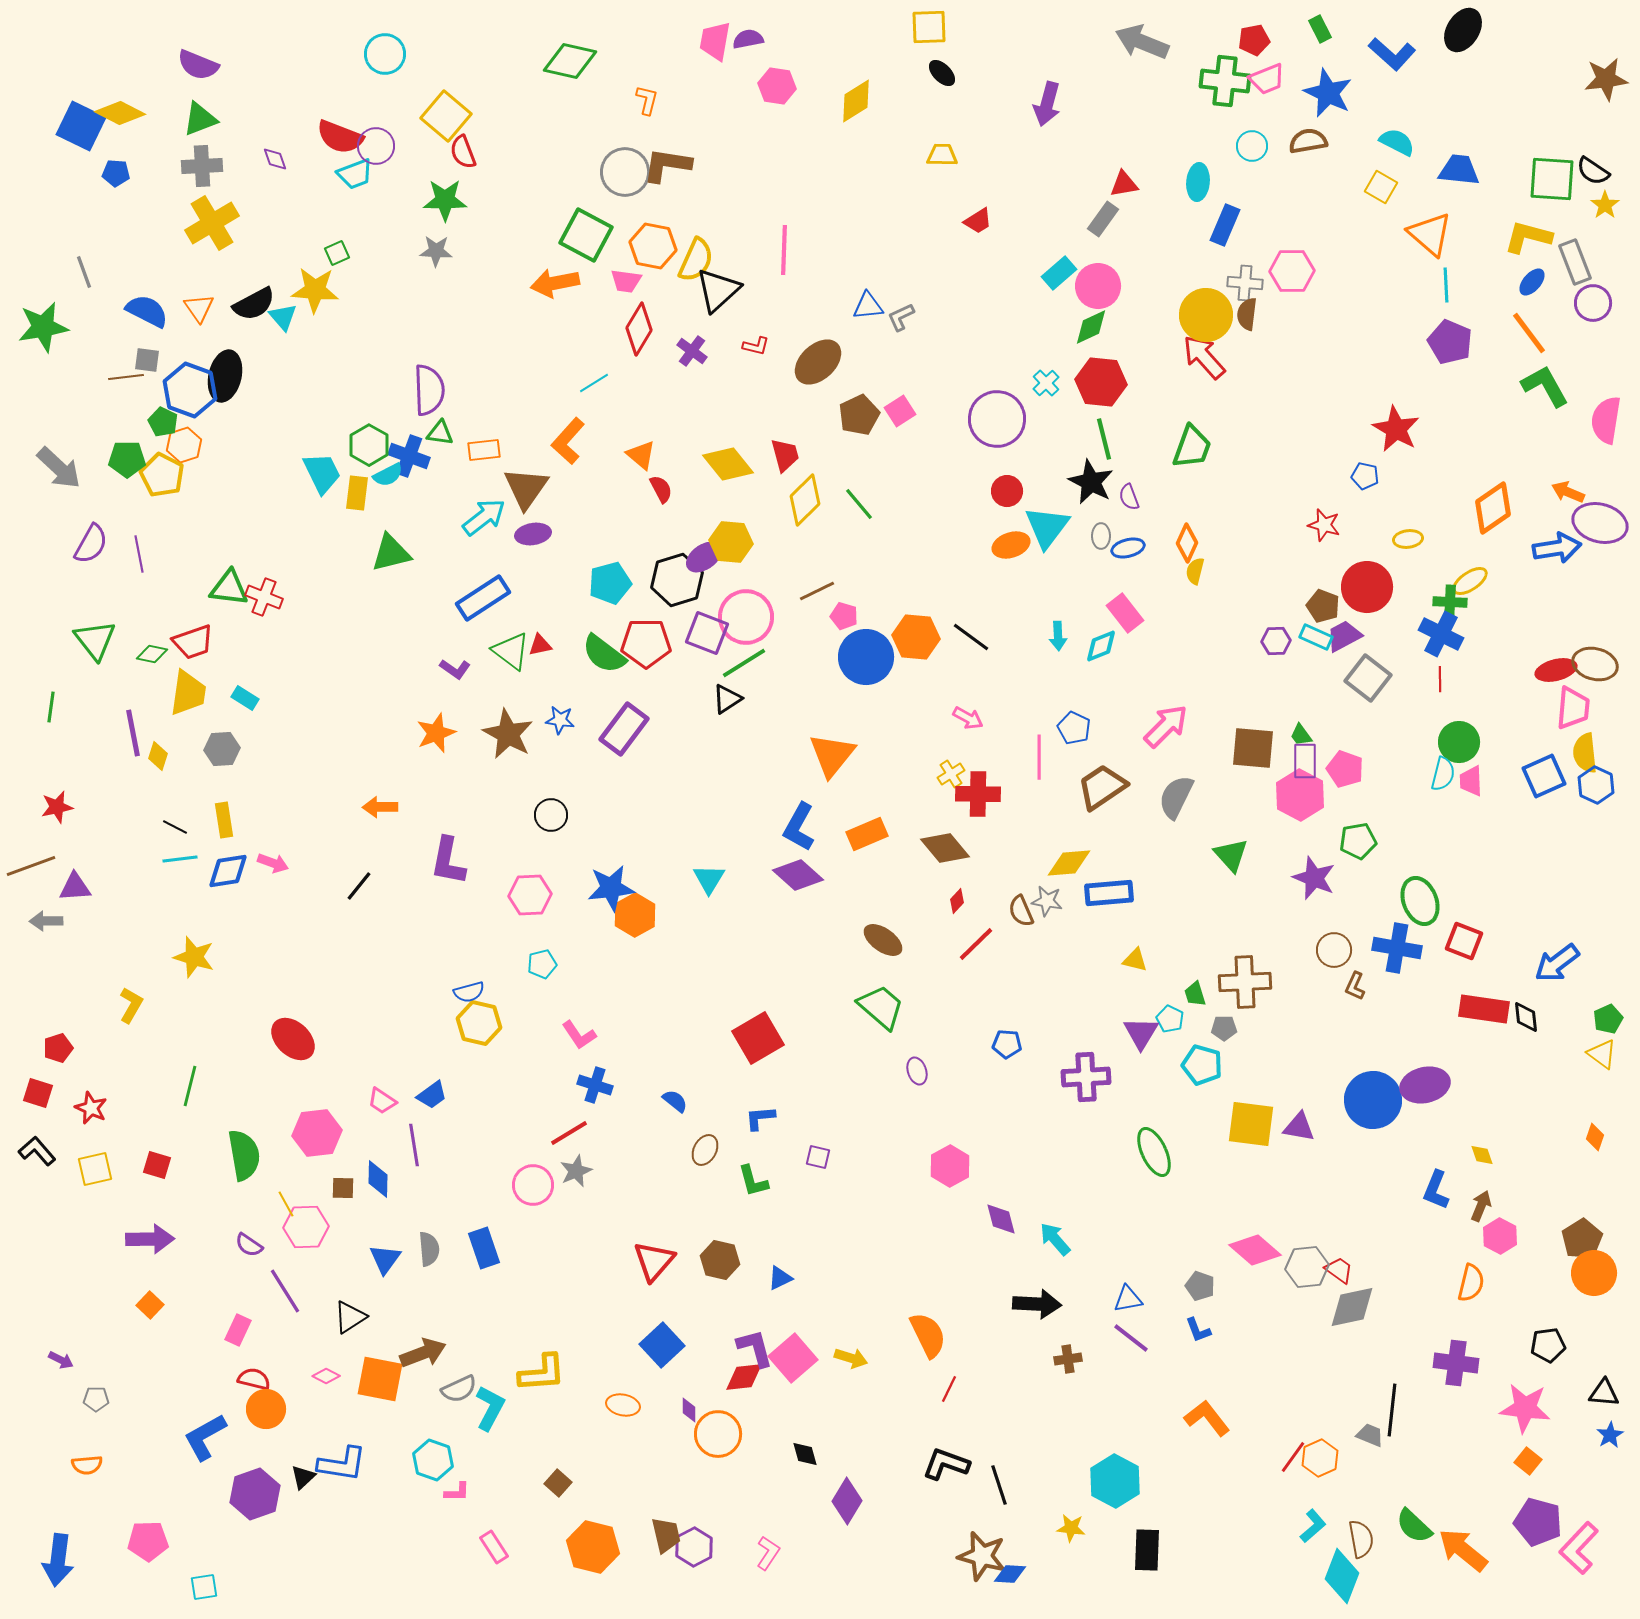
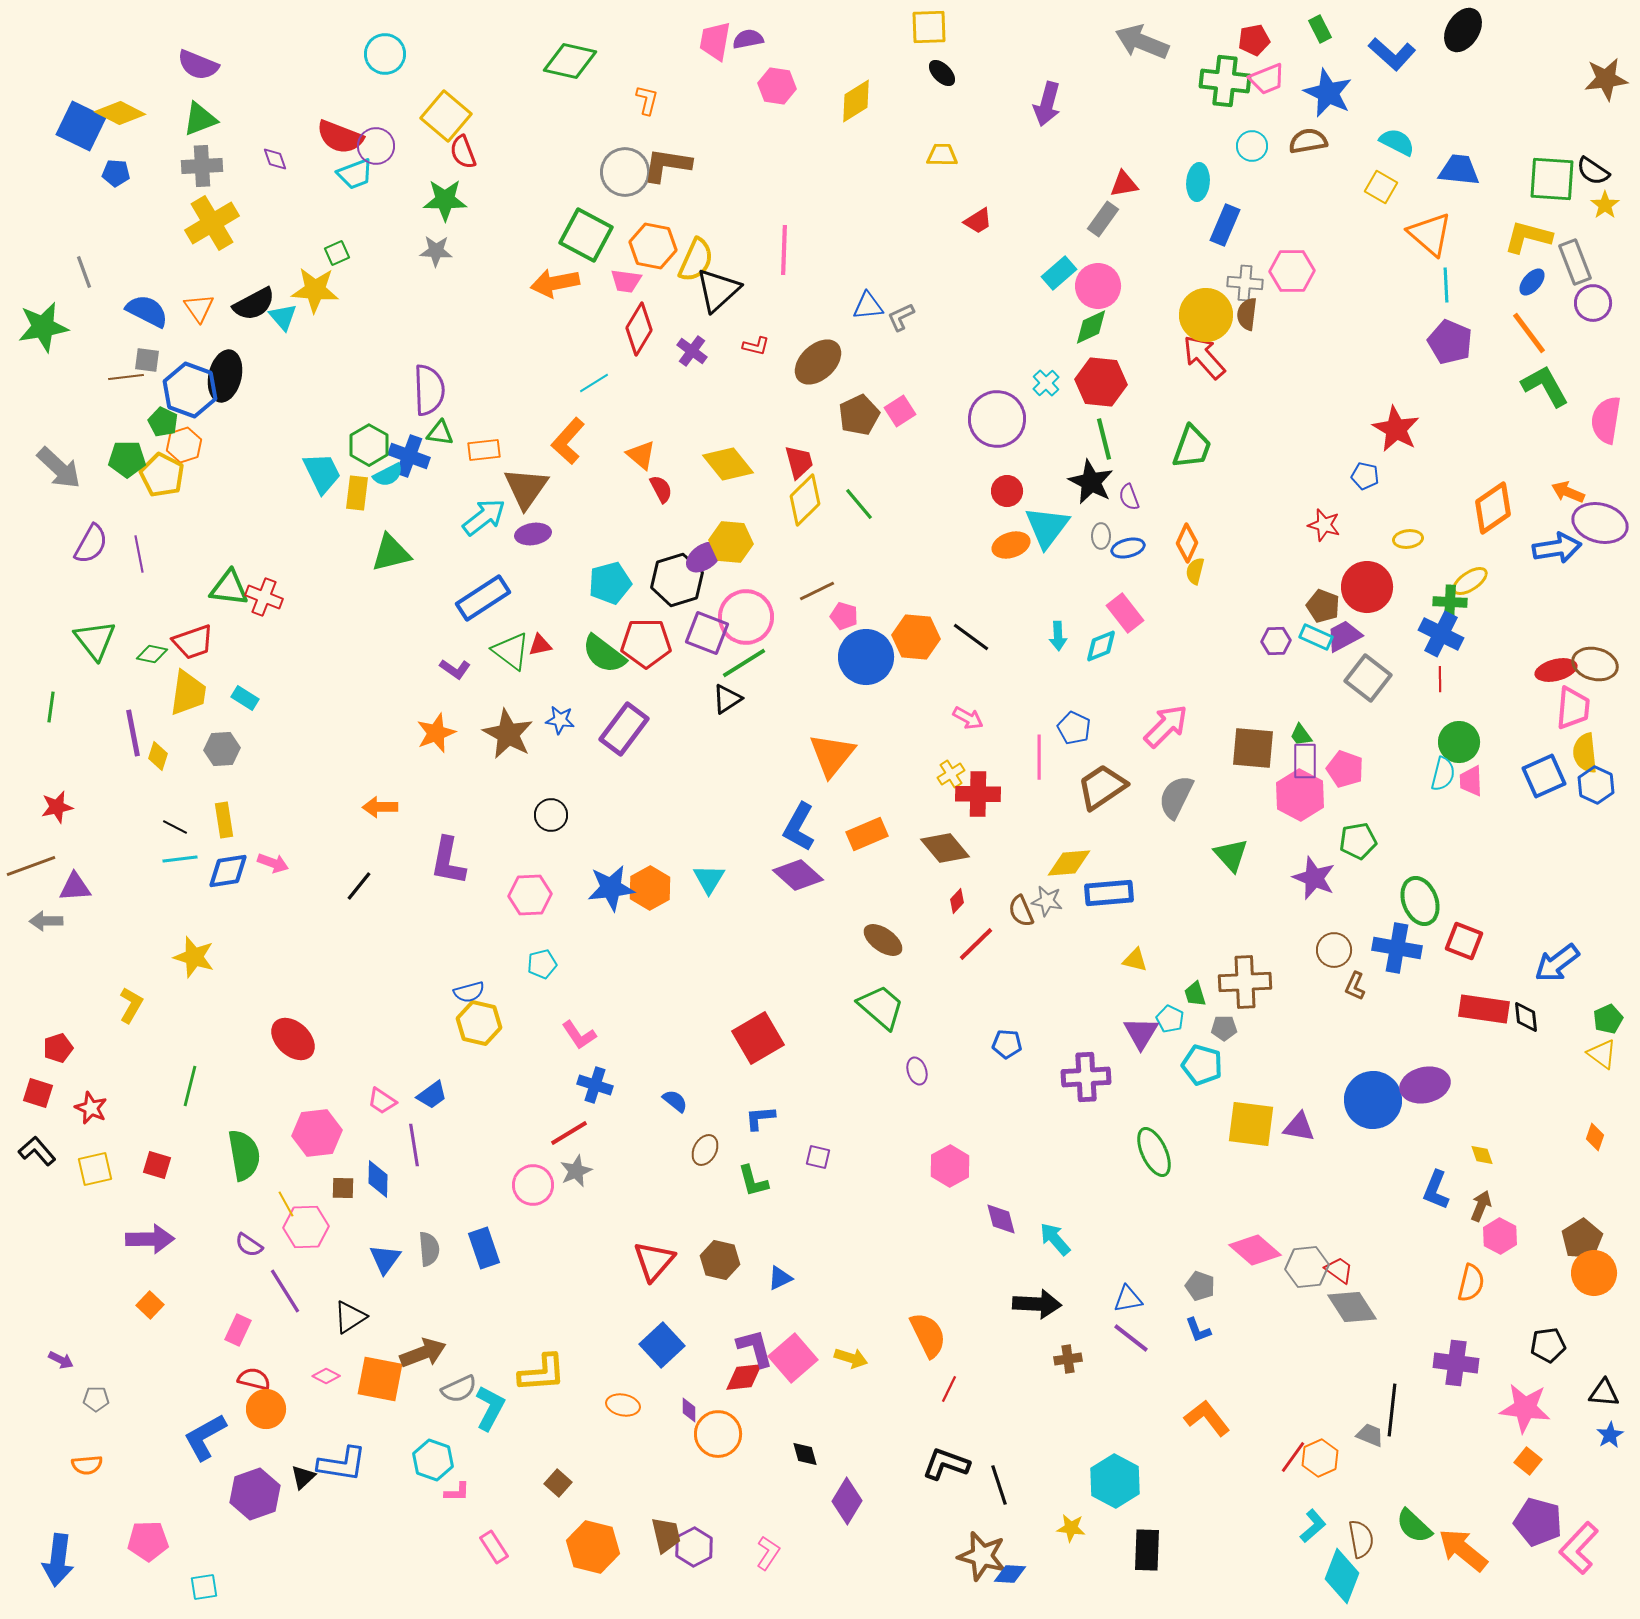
red trapezoid at (785, 455): moved 14 px right, 7 px down
orange hexagon at (635, 915): moved 15 px right, 27 px up
gray diamond at (1352, 1307): rotated 69 degrees clockwise
